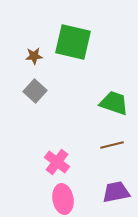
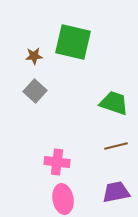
brown line: moved 4 px right, 1 px down
pink cross: rotated 30 degrees counterclockwise
